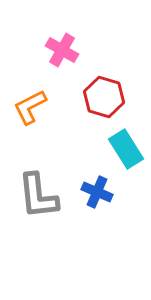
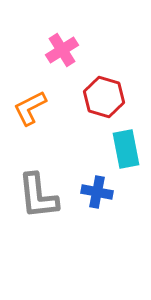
pink cross: rotated 28 degrees clockwise
orange L-shape: moved 1 px down
cyan rectangle: rotated 21 degrees clockwise
blue cross: rotated 12 degrees counterclockwise
